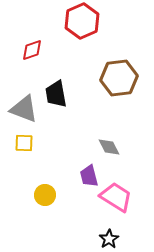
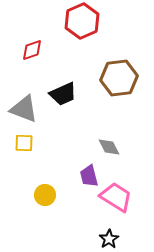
black trapezoid: moved 7 px right; rotated 104 degrees counterclockwise
